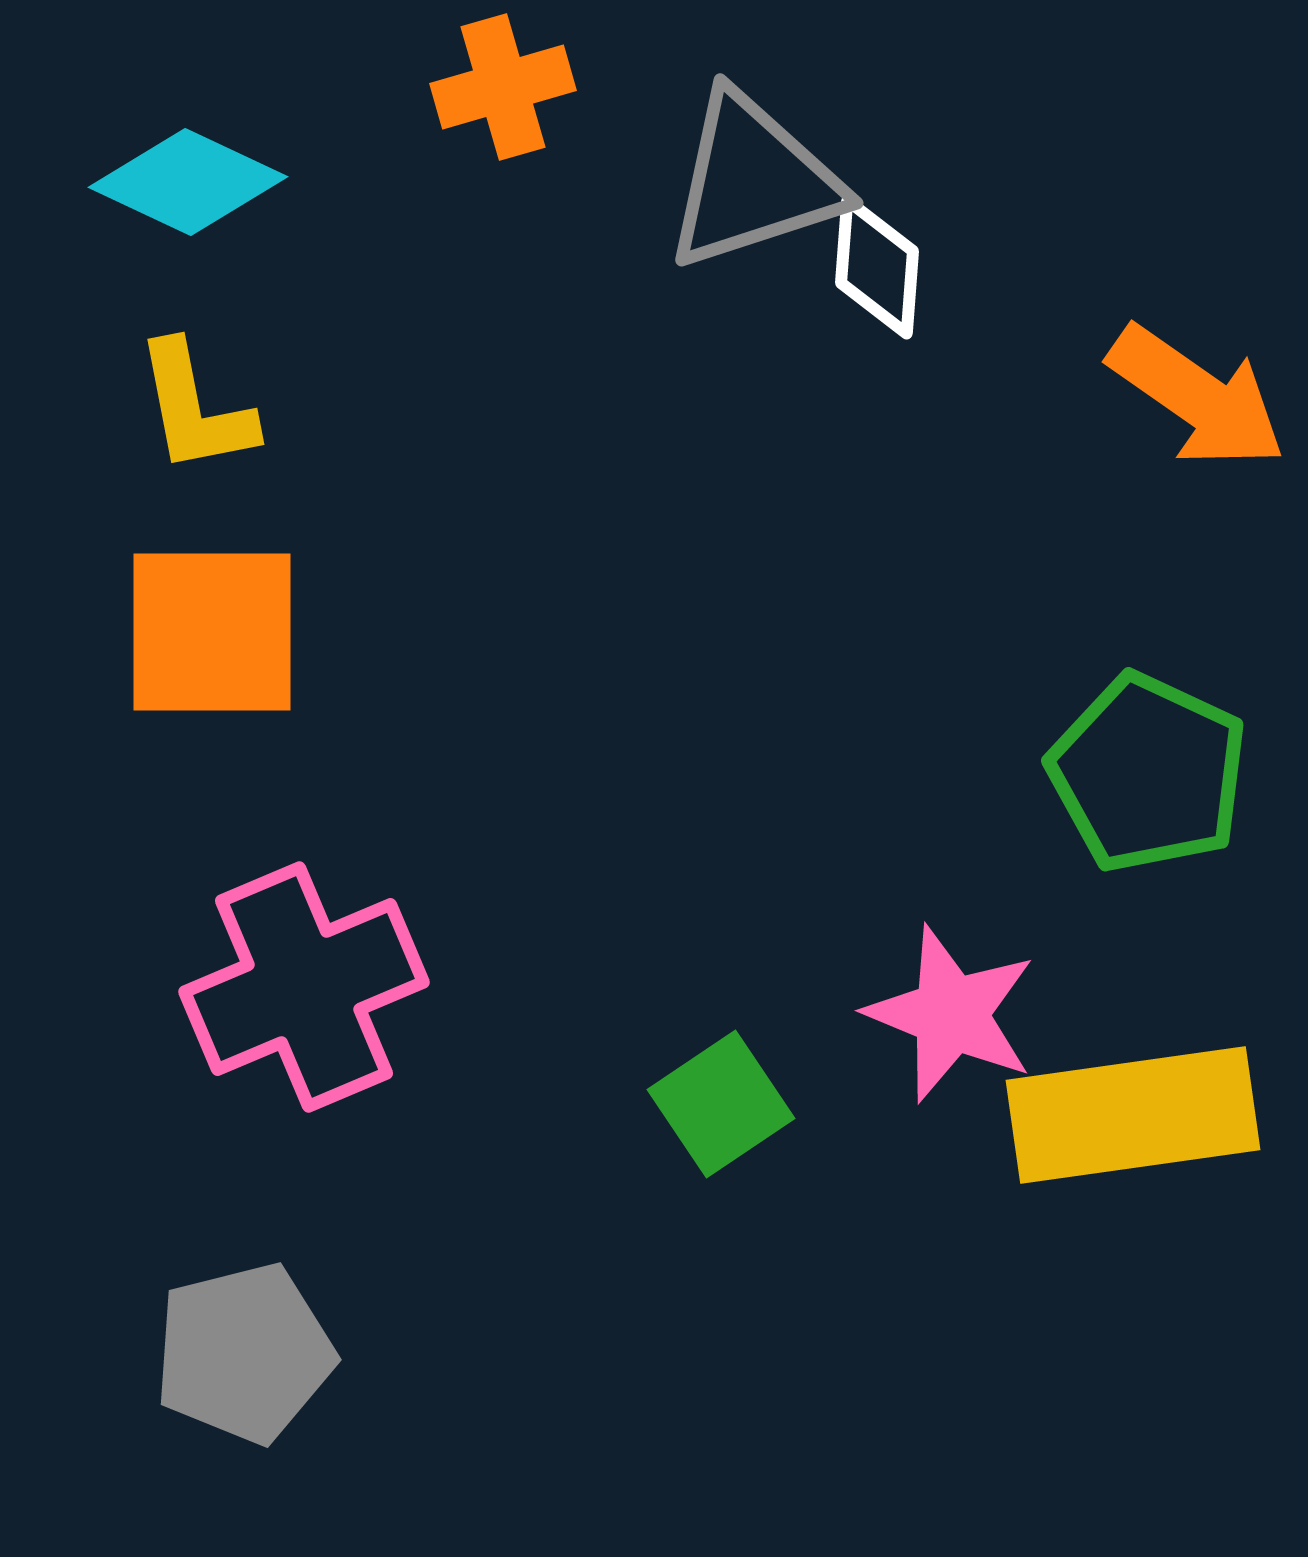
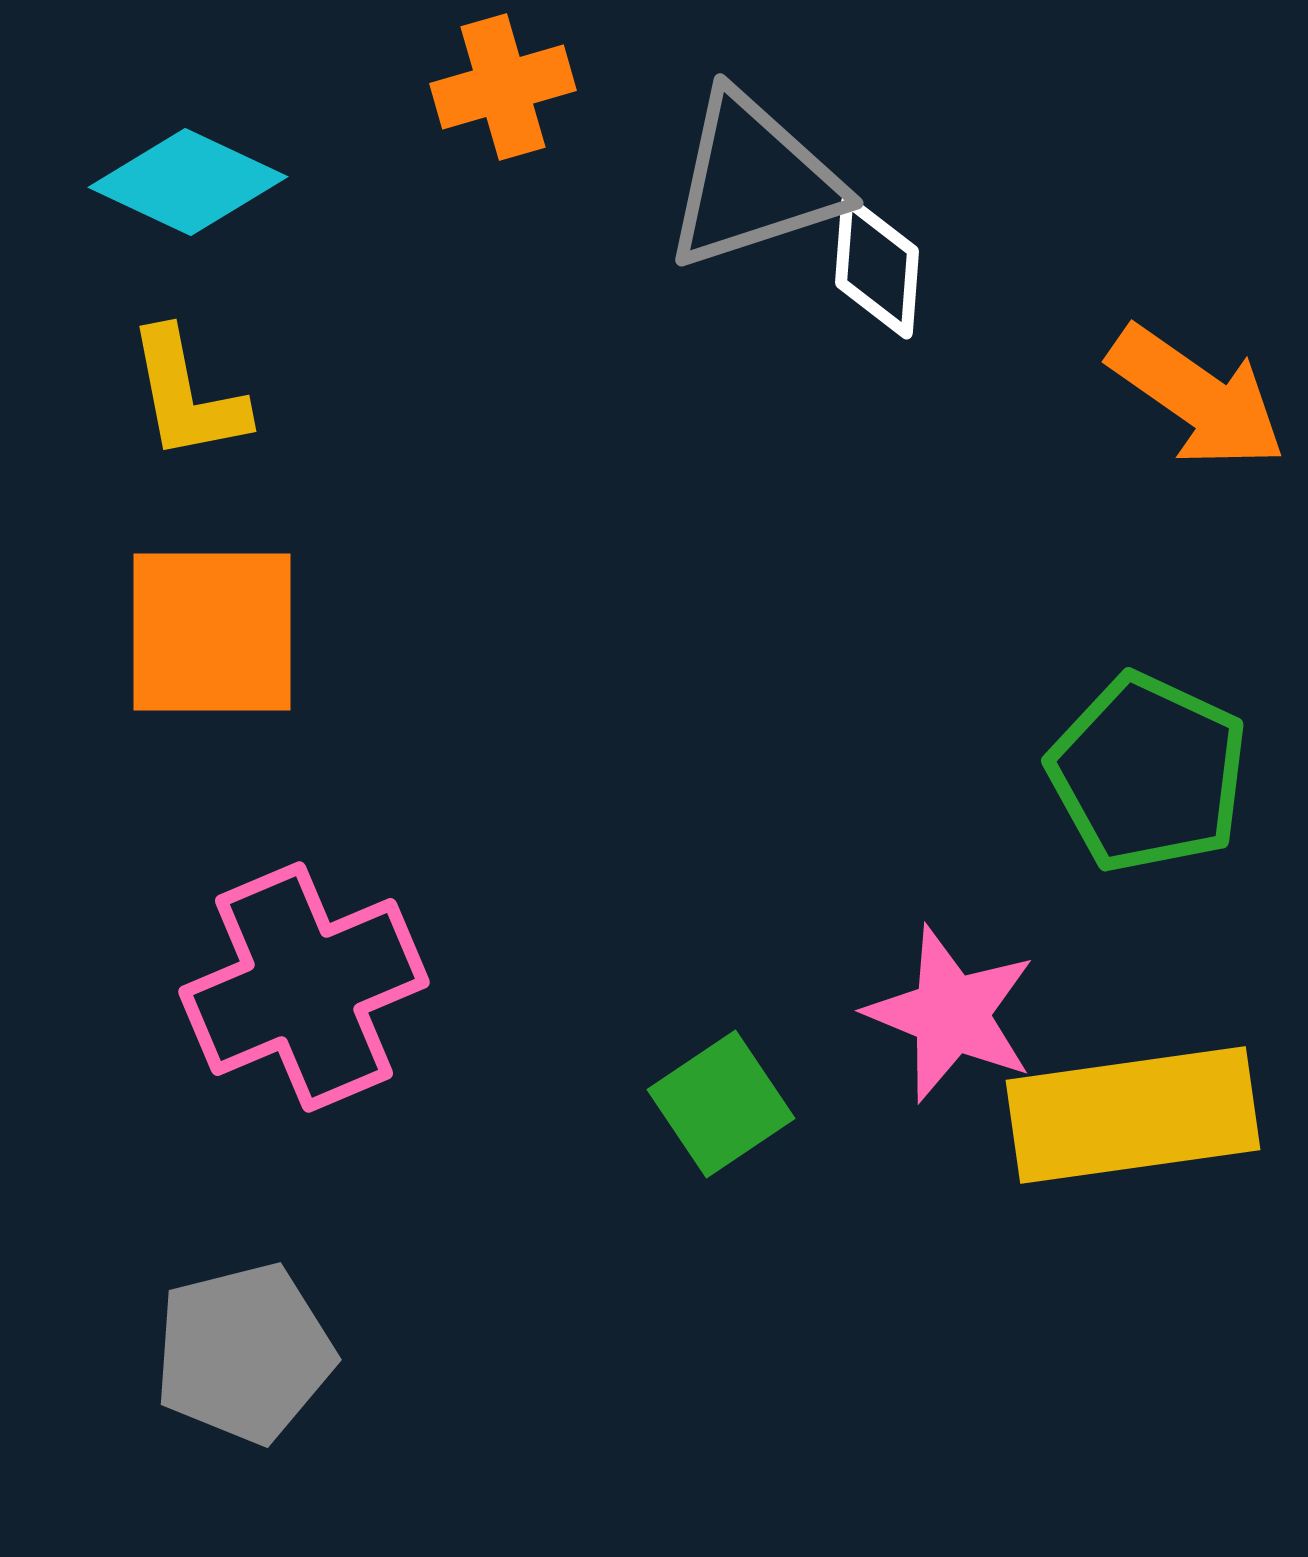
yellow L-shape: moved 8 px left, 13 px up
